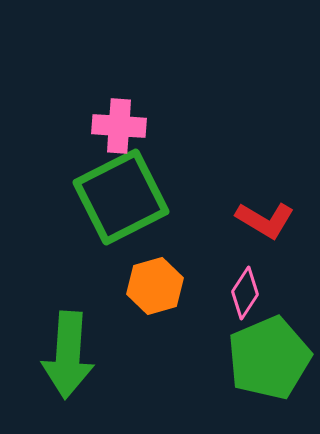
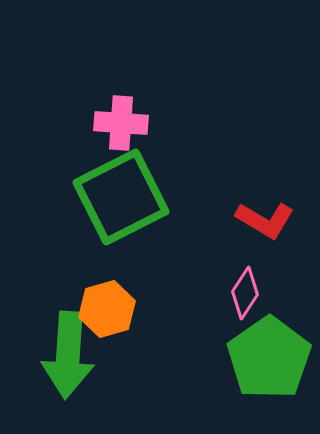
pink cross: moved 2 px right, 3 px up
orange hexagon: moved 48 px left, 23 px down
green pentagon: rotated 12 degrees counterclockwise
